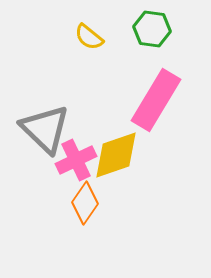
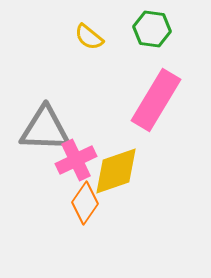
gray triangle: rotated 42 degrees counterclockwise
yellow diamond: moved 16 px down
